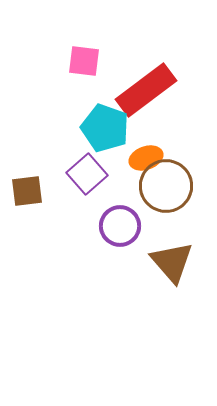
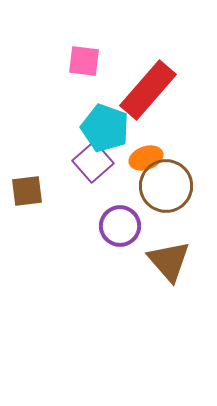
red rectangle: moved 2 px right; rotated 12 degrees counterclockwise
purple square: moved 6 px right, 12 px up
brown triangle: moved 3 px left, 1 px up
